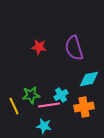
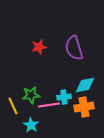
red star: rotated 21 degrees counterclockwise
cyan diamond: moved 4 px left, 6 px down
cyan cross: moved 3 px right, 2 px down; rotated 24 degrees clockwise
yellow line: moved 1 px left
cyan star: moved 13 px left, 1 px up; rotated 21 degrees clockwise
